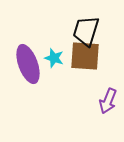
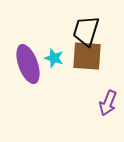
brown square: moved 2 px right
purple arrow: moved 2 px down
